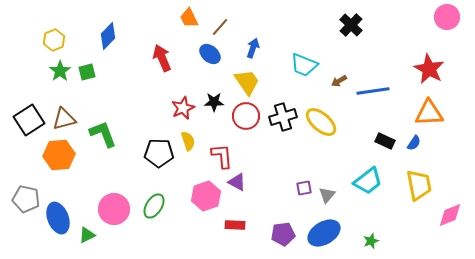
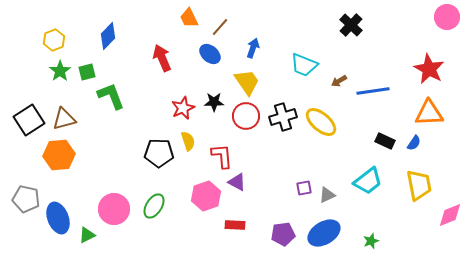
green L-shape at (103, 134): moved 8 px right, 38 px up
gray triangle at (327, 195): rotated 24 degrees clockwise
